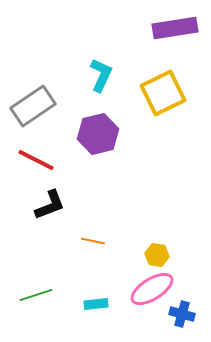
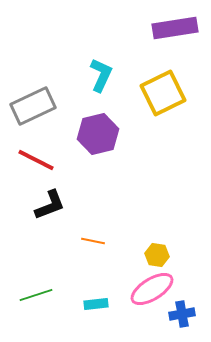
gray rectangle: rotated 9 degrees clockwise
blue cross: rotated 25 degrees counterclockwise
